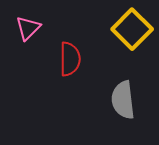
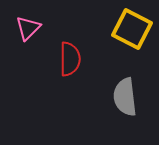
yellow square: rotated 18 degrees counterclockwise
gray semicircle: moved 2 px right, 3 px up
